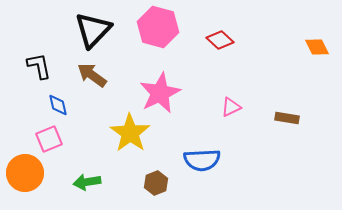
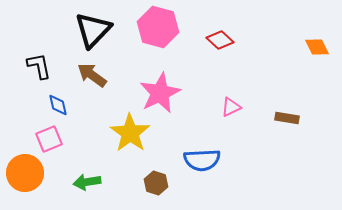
brown hexagon: rotated 20 degrees counterclockwise
